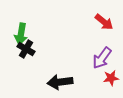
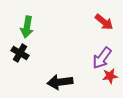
green arrow: moved 6 px right, 7 px up
black cross: moved 6 px left, 4 px down
red star: moved 1 px left, 2 px up
